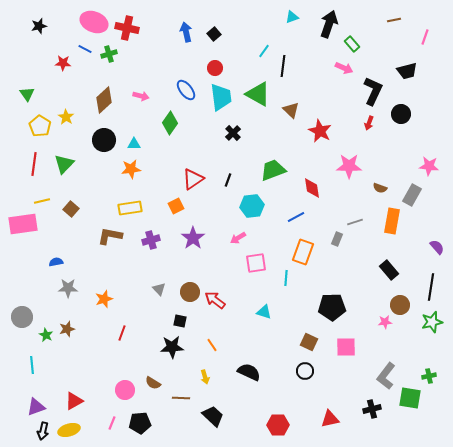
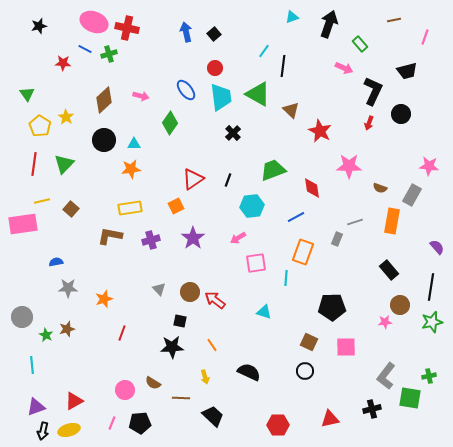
green rectangle at (352, 44): moved 8 px right
